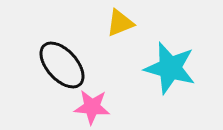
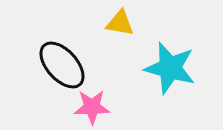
yellow triangle: rotated 32 degrees clockwise
pink star: rotated 6 degrees counterclockwise
